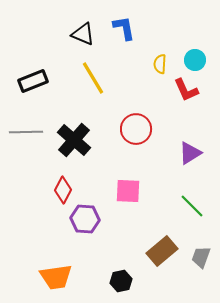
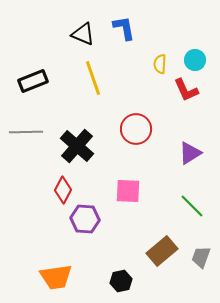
yellow line: rotated 12 degrees clockwise
black cross: moved 3 px right, 6 px down
